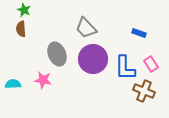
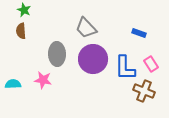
brown semicircle: moved 2 px down
gray ellipse: rotated 20 degrees clockwise
